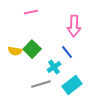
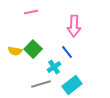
green square: moved 1 px right
